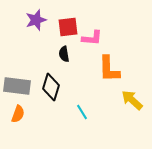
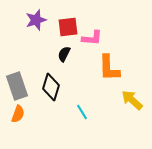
black semicircle: rotated 35 degrees clockwise
orange L-shape: moved 1 px up
gray rectangle: rotated 64 degrees clockwise
